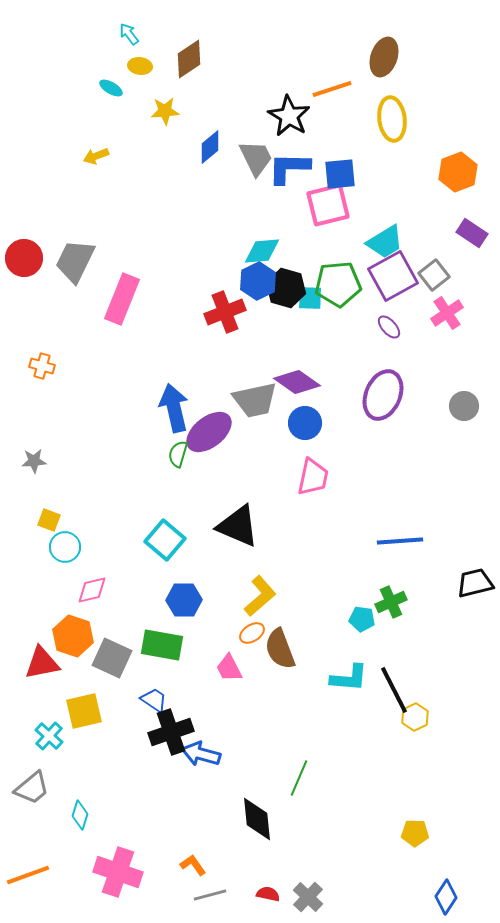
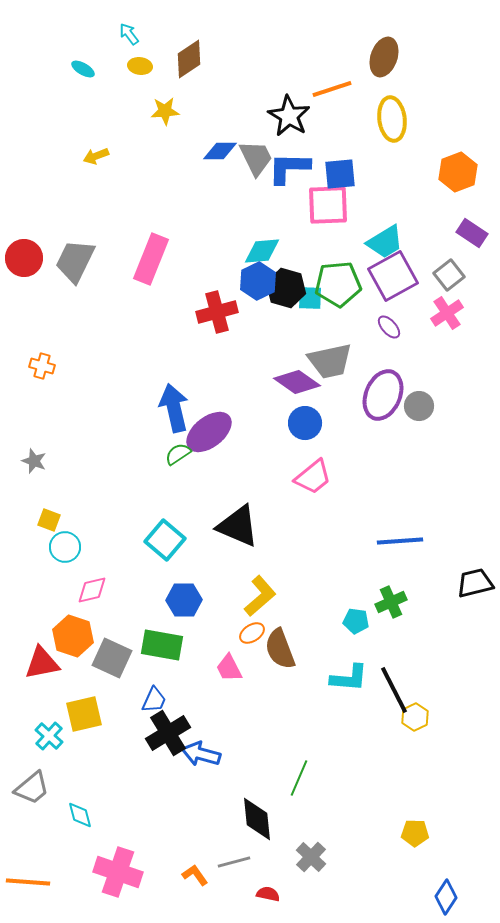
cyan ellipse at (111, 88): moved 28 px left, 19 px up
blue diamond at (210, 147): moved 10 px right, 4 px down; rotated 40 degrees clockwise
pink square at (328, 205): rotated 12 degrees clockwise
gray square at (434, 275): moved 15 px right
pink rectangle at (122, 299): moved 29 px right, 40 px up
red cross at (225, 312): moved 8 px left; rotated 6 degrees clockwise
gray trapezoid at (255, 400): moved 75 px right, 39 px up
gray circle at (464, 406): moved 45 px left
green semicircle at (178, 454): rotated 40 degrees clockwise
gray star at (34, 461): rotated 25 degrees clockwise
pink trapezoid at (313, 477): rotated 39 degrees clockwise
cyan pentagon at (362, 619): moved 6 px left, 2 px down
blue trapezoid at (154, 700): rotated 80 degrees clockwise
yellow square at (84, 711): moved 3 px down
black cross at (171, 732): moved 3 px left, 1 px down; rotated 12 degrees counterclockwise
cyan diamond at (80, 815): rotated 32 degrees counterclockwise
orange L-shape at (193, 865): moved 2 px right, 10 px down
orange line at (28, 875): moved 7 px down; rotated 24 degrees clockwise
gray line at (210, 895): moved 24 px right, 33 px up
gray cross at (308, 897): moved 3 px right, 40 px up
